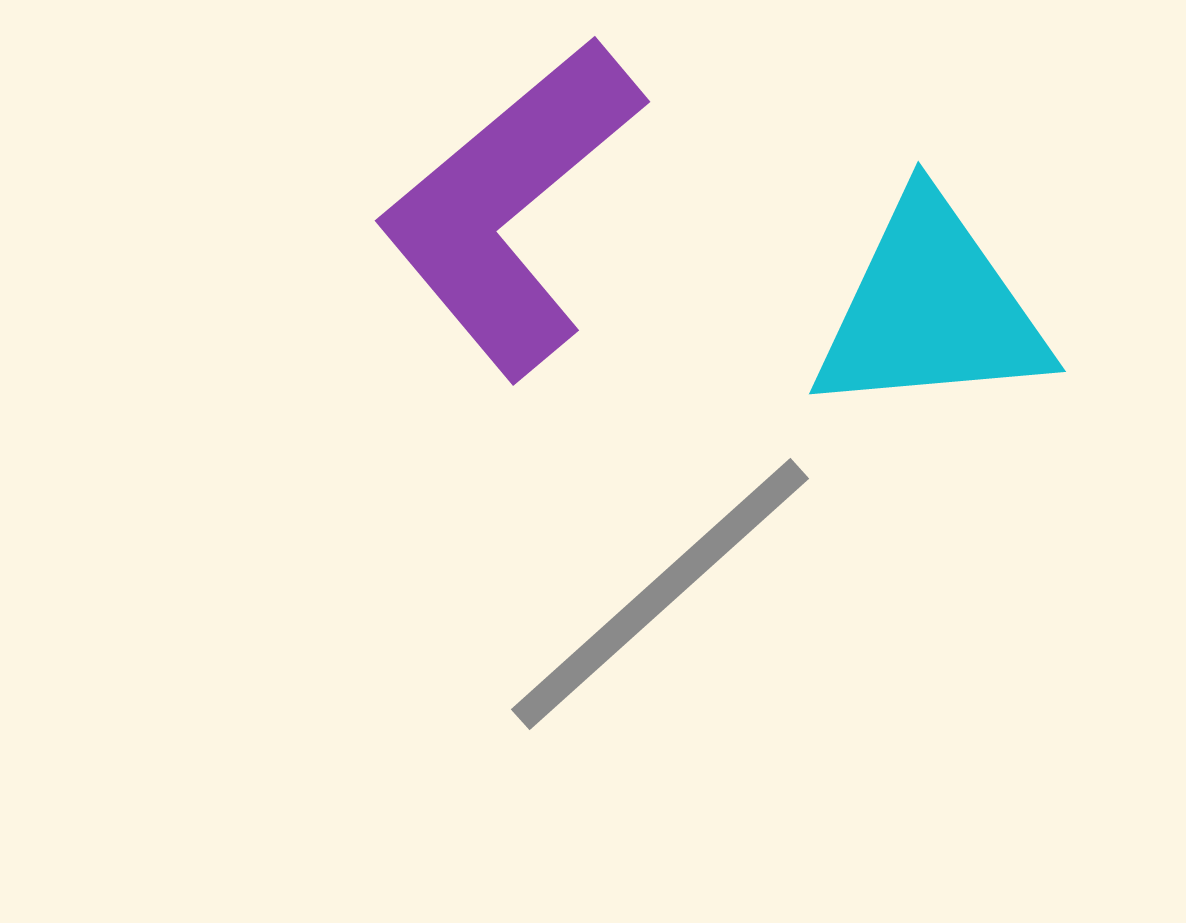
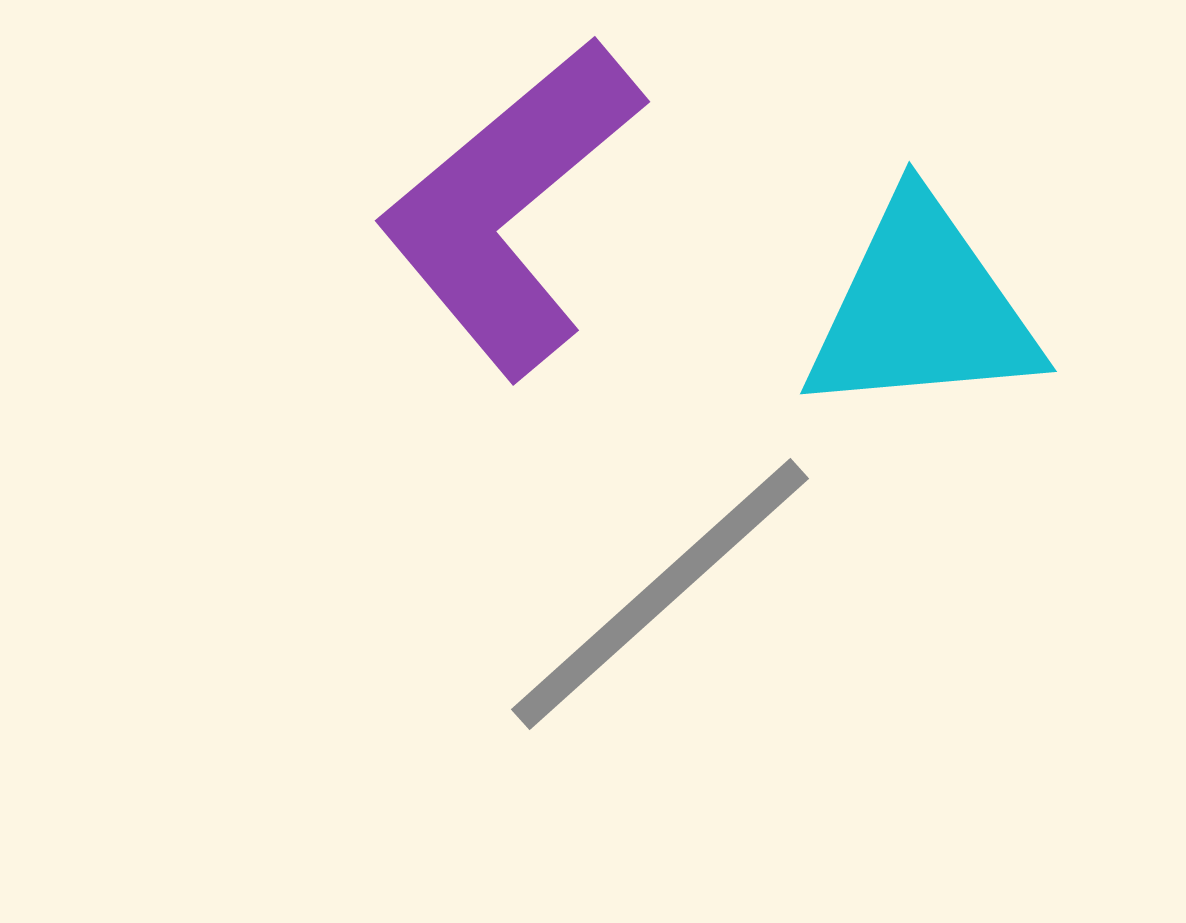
cyan triangle: moved 9 px left
